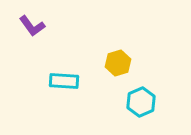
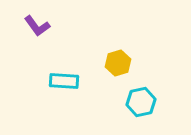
purple L-shape: moved 5 px right
cyan hexagon: rotated 12 degrees clockwise
